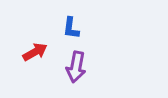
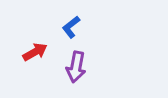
blue L-shape: moved 1 px up; rotated 45 degrees clockwise
